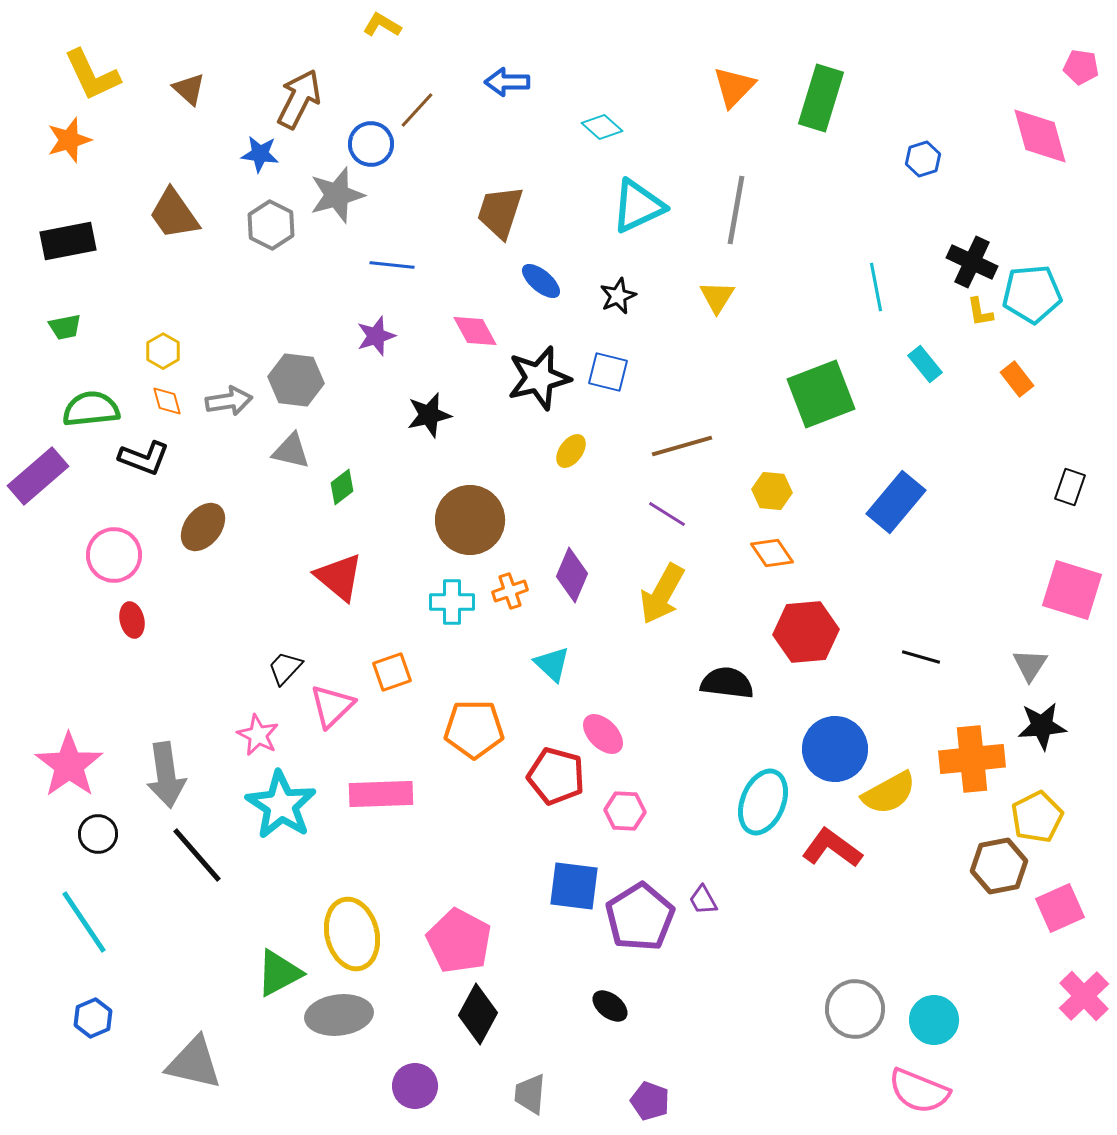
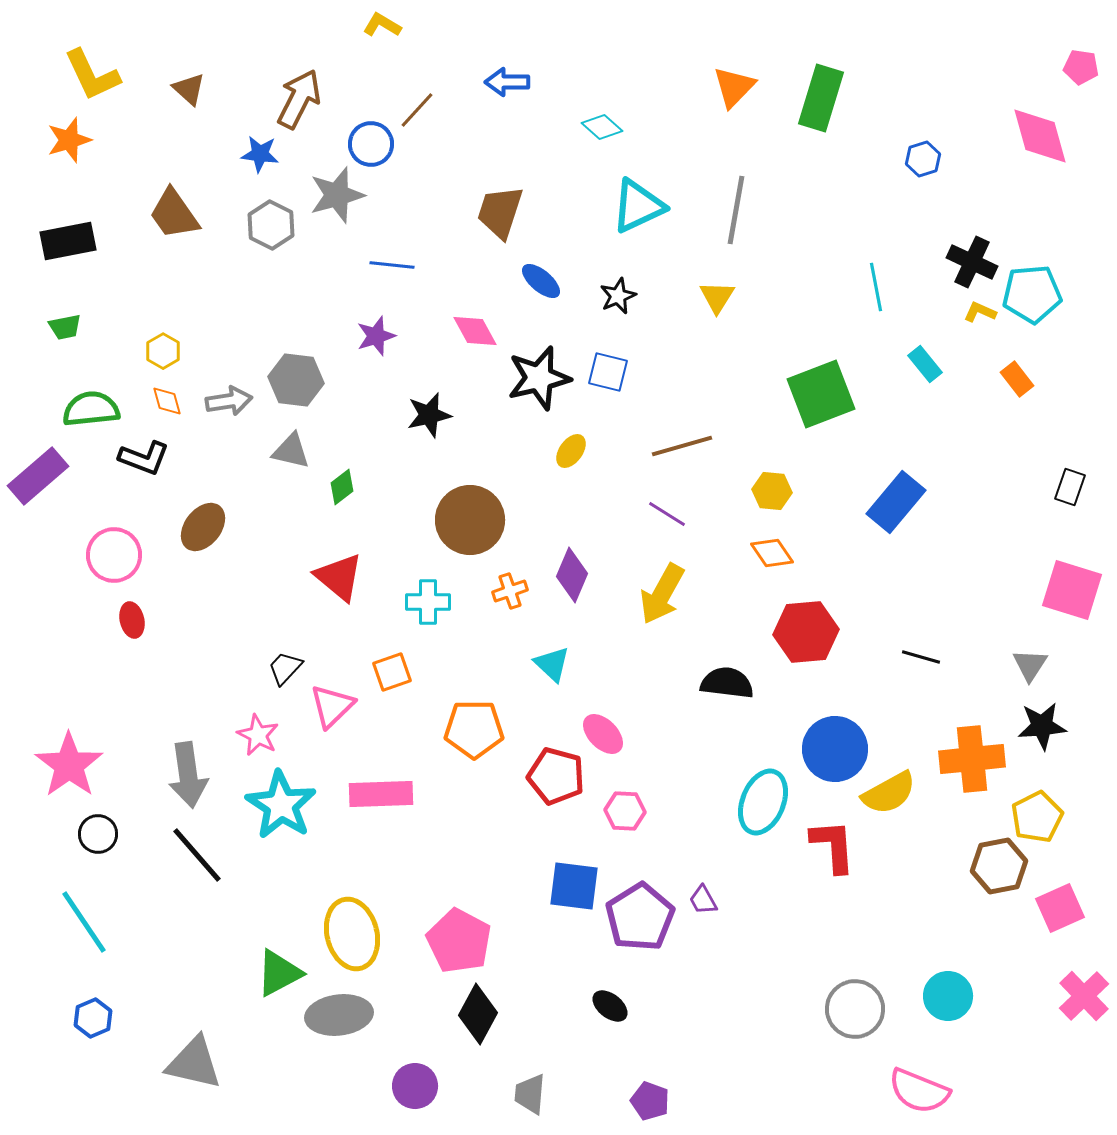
yellow L-shape at (980, 312): rotated 124 degrees clockwise
cyan cross at (452, 602): moved 24 px left
gray arrow at (166, 775): moved 22 px right
red L-shape at (832, 848): moved 1 px right, 2 px up; rotated 50 degrees clockwise
cyan circle at (934, 1020): moved 14 px right, 24 px up
